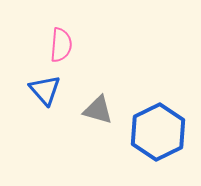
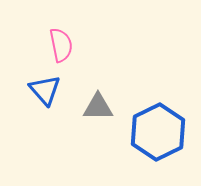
pink semicircle: rotated 16 degrees counterclockwise
gray triangle: moved 3 px up; rotated 16 degrees counterclockwise
